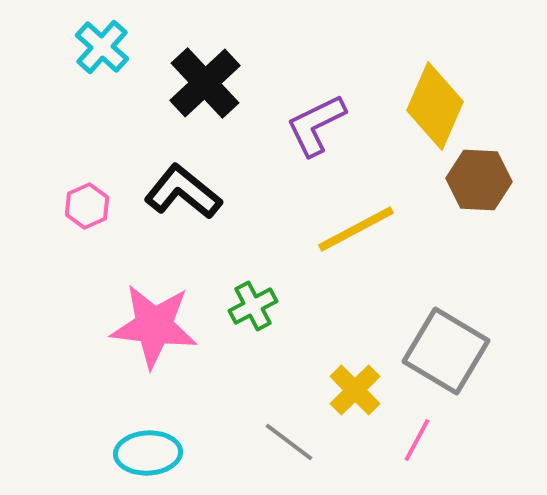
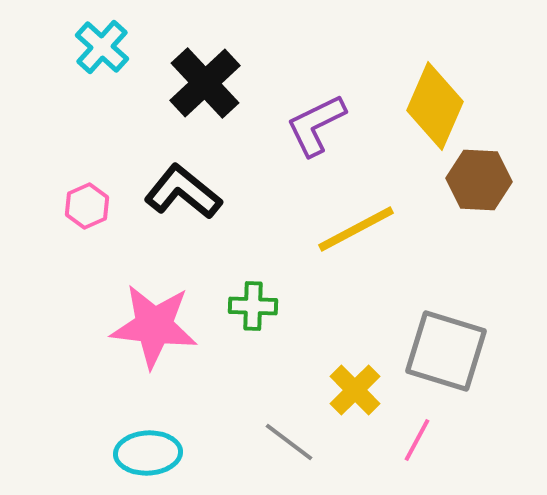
green cross: rotated 30 degrees clockwise
gray square: rotated 14 degrees counterclockwise
